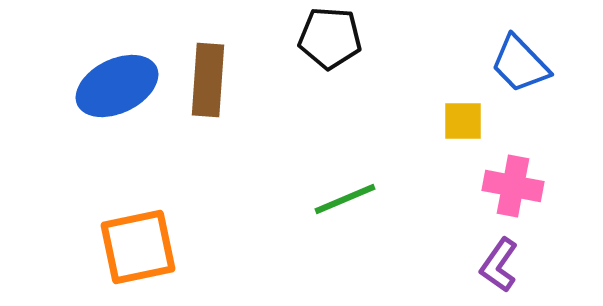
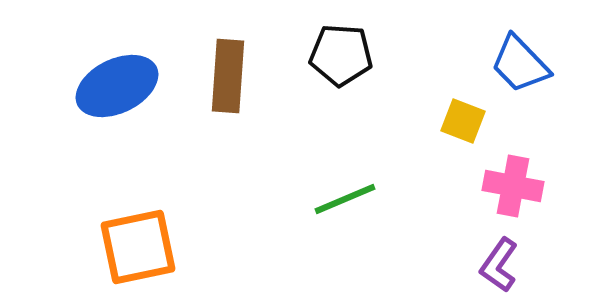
black pentagon: moved 11 px right, 17 px down
brown rectangle: moved 20 px right, 4 px up
yellow square: rotated 21 degrees clockwise
